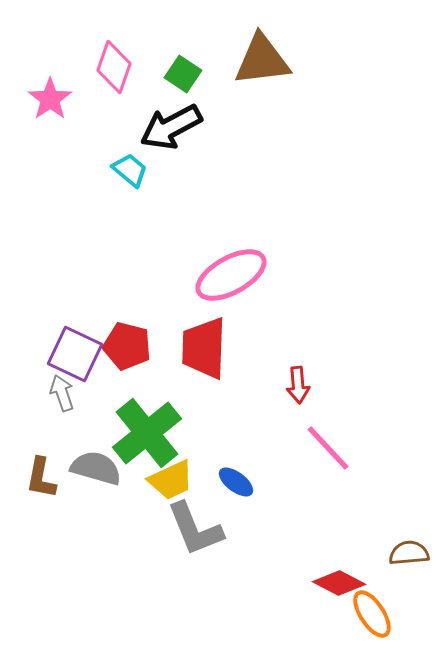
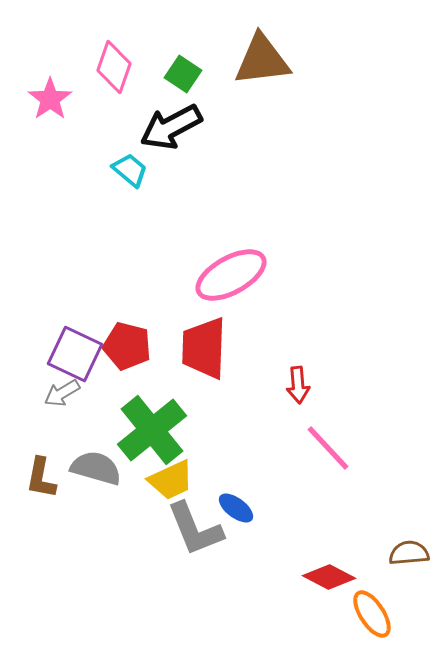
gray arrow: rotated 102 degrees counterclockwise
green cross: moved 5 px right, 3 px up
blue ellipse: moved 26 px down
red diamond: moved 10 px left, 6 px up
